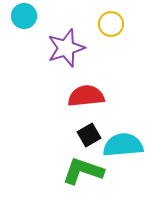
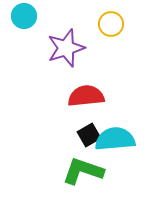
cyan semicircle: moved 8 px left, 6 px up
